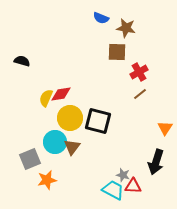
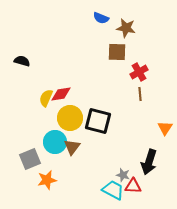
brown line: rotated 56 degrees counterclockwise
black arrow: moved 7 px left
